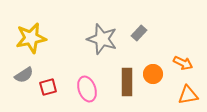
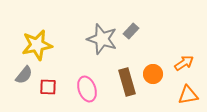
gray rectangle: moved 8 px left, 2 px up
yellow star: moved 6 px right, 7 px down
orange arrow: moved 1 px right; rotated 60 degrees counterclockwise
gray semicircle: rotated 18 degrees counterclockwise
brown rectangle: rotated 16 degrees counterclockwise
red square: rotated 18 degrees clockwise
